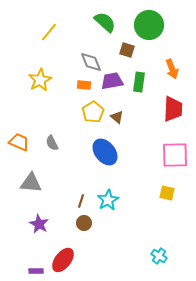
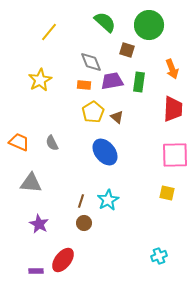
cyan cross: rotated 35 degrees clockwise
